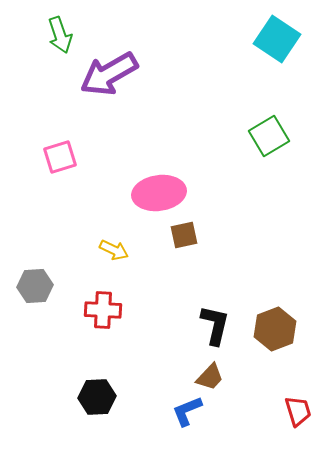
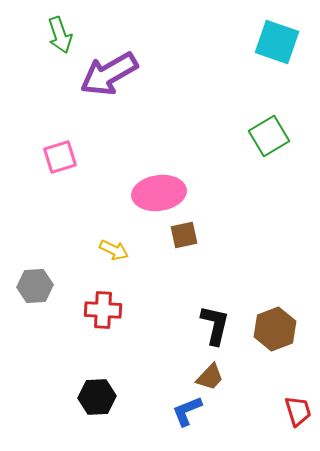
cyan square: moved 3 px down; rotated 15 degrees counterclockwise
